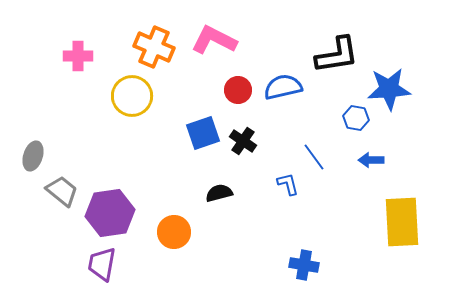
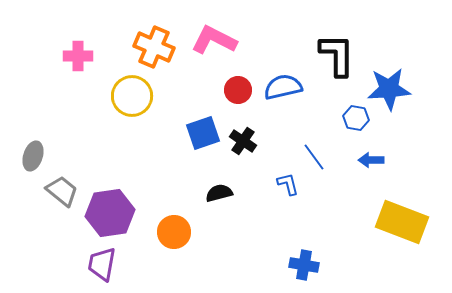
black L-shape: rotated 81 degrees counterclockwise
yellow rectangle: rotated 66 degrees counterclockwise
